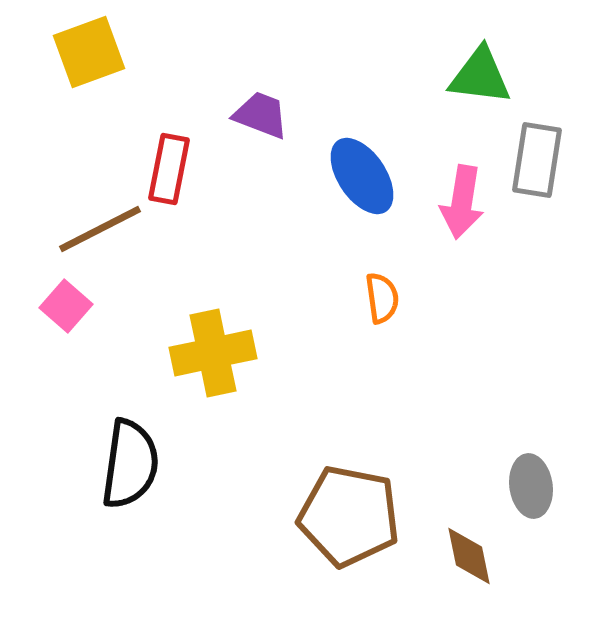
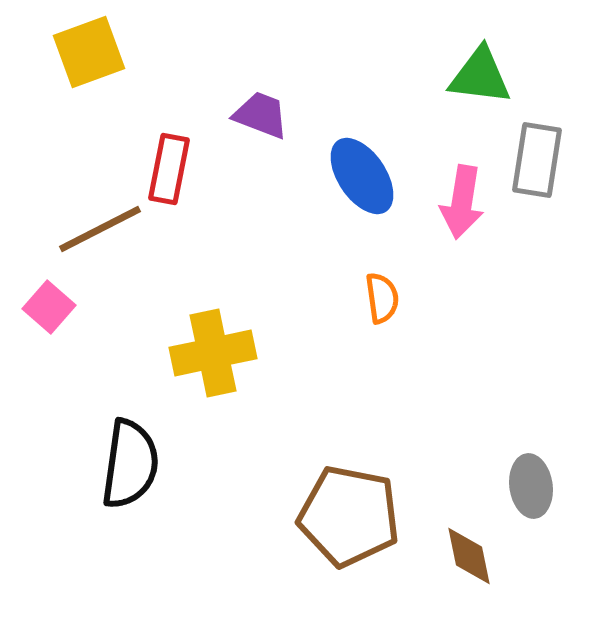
pink square: moved 17 px left, 1 px down
